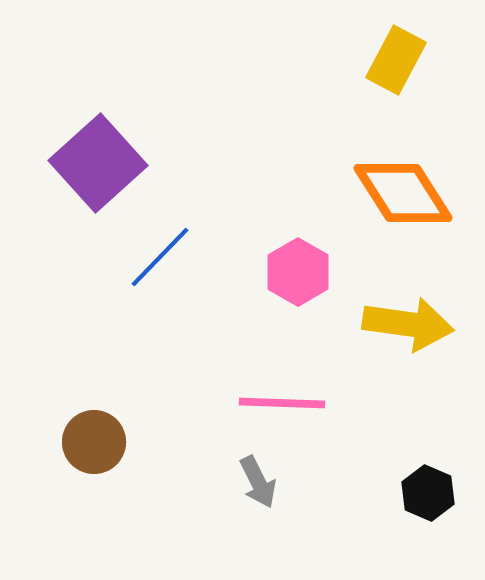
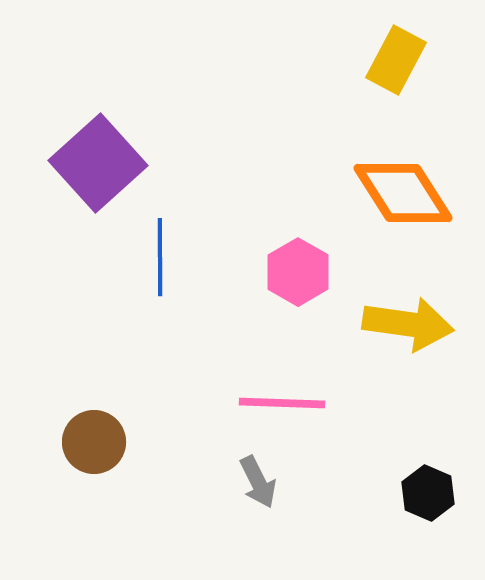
blue line: rotated 44 degrees counterclockwise
